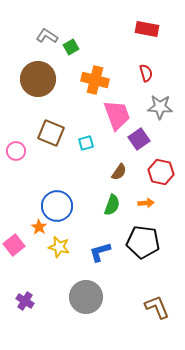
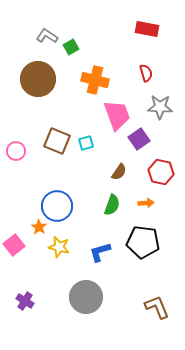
brown square: moved 6 px right, 8 px down
